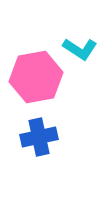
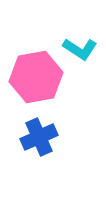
blue cross: rotated 12 degrees counterclockwise
